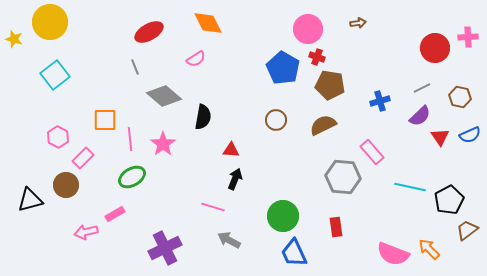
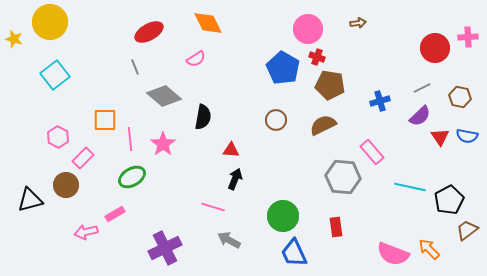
blue semicircle at (470, 135): moved 3 px left, 1 px down; rotated 35 degrees clockwise
